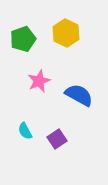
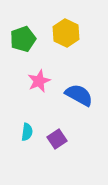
cyan semicircle: moved 2 px right, 1 px down; rotated 144 degrees counterclockwise
